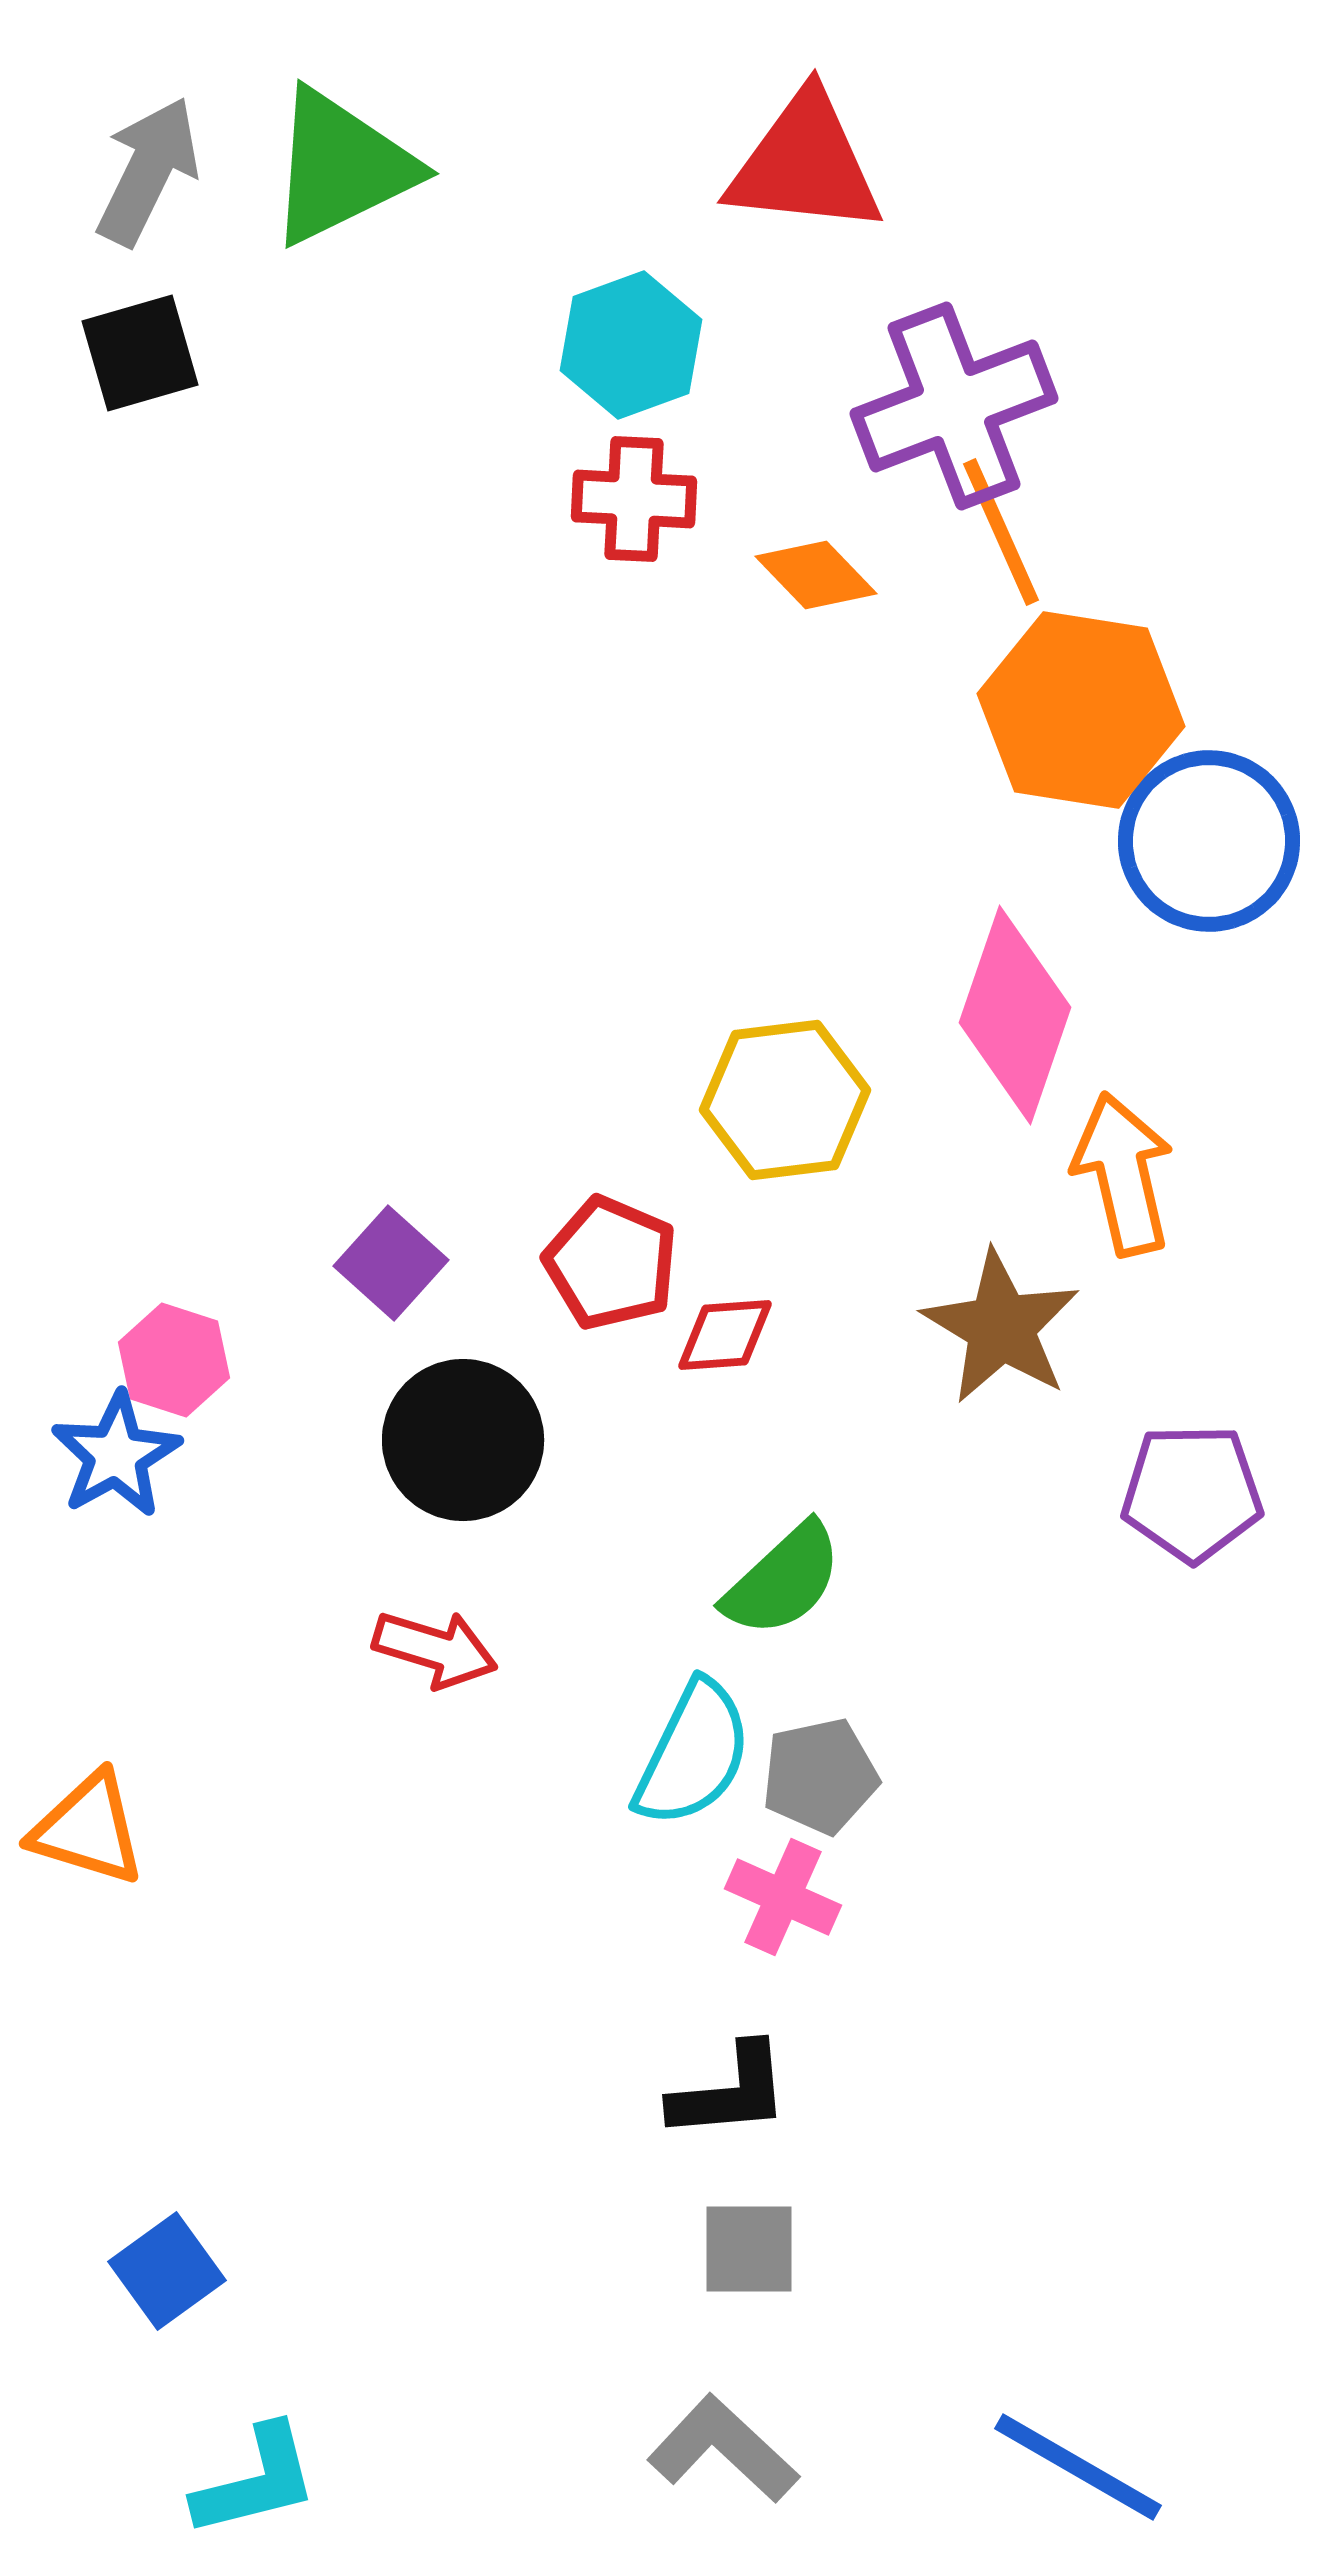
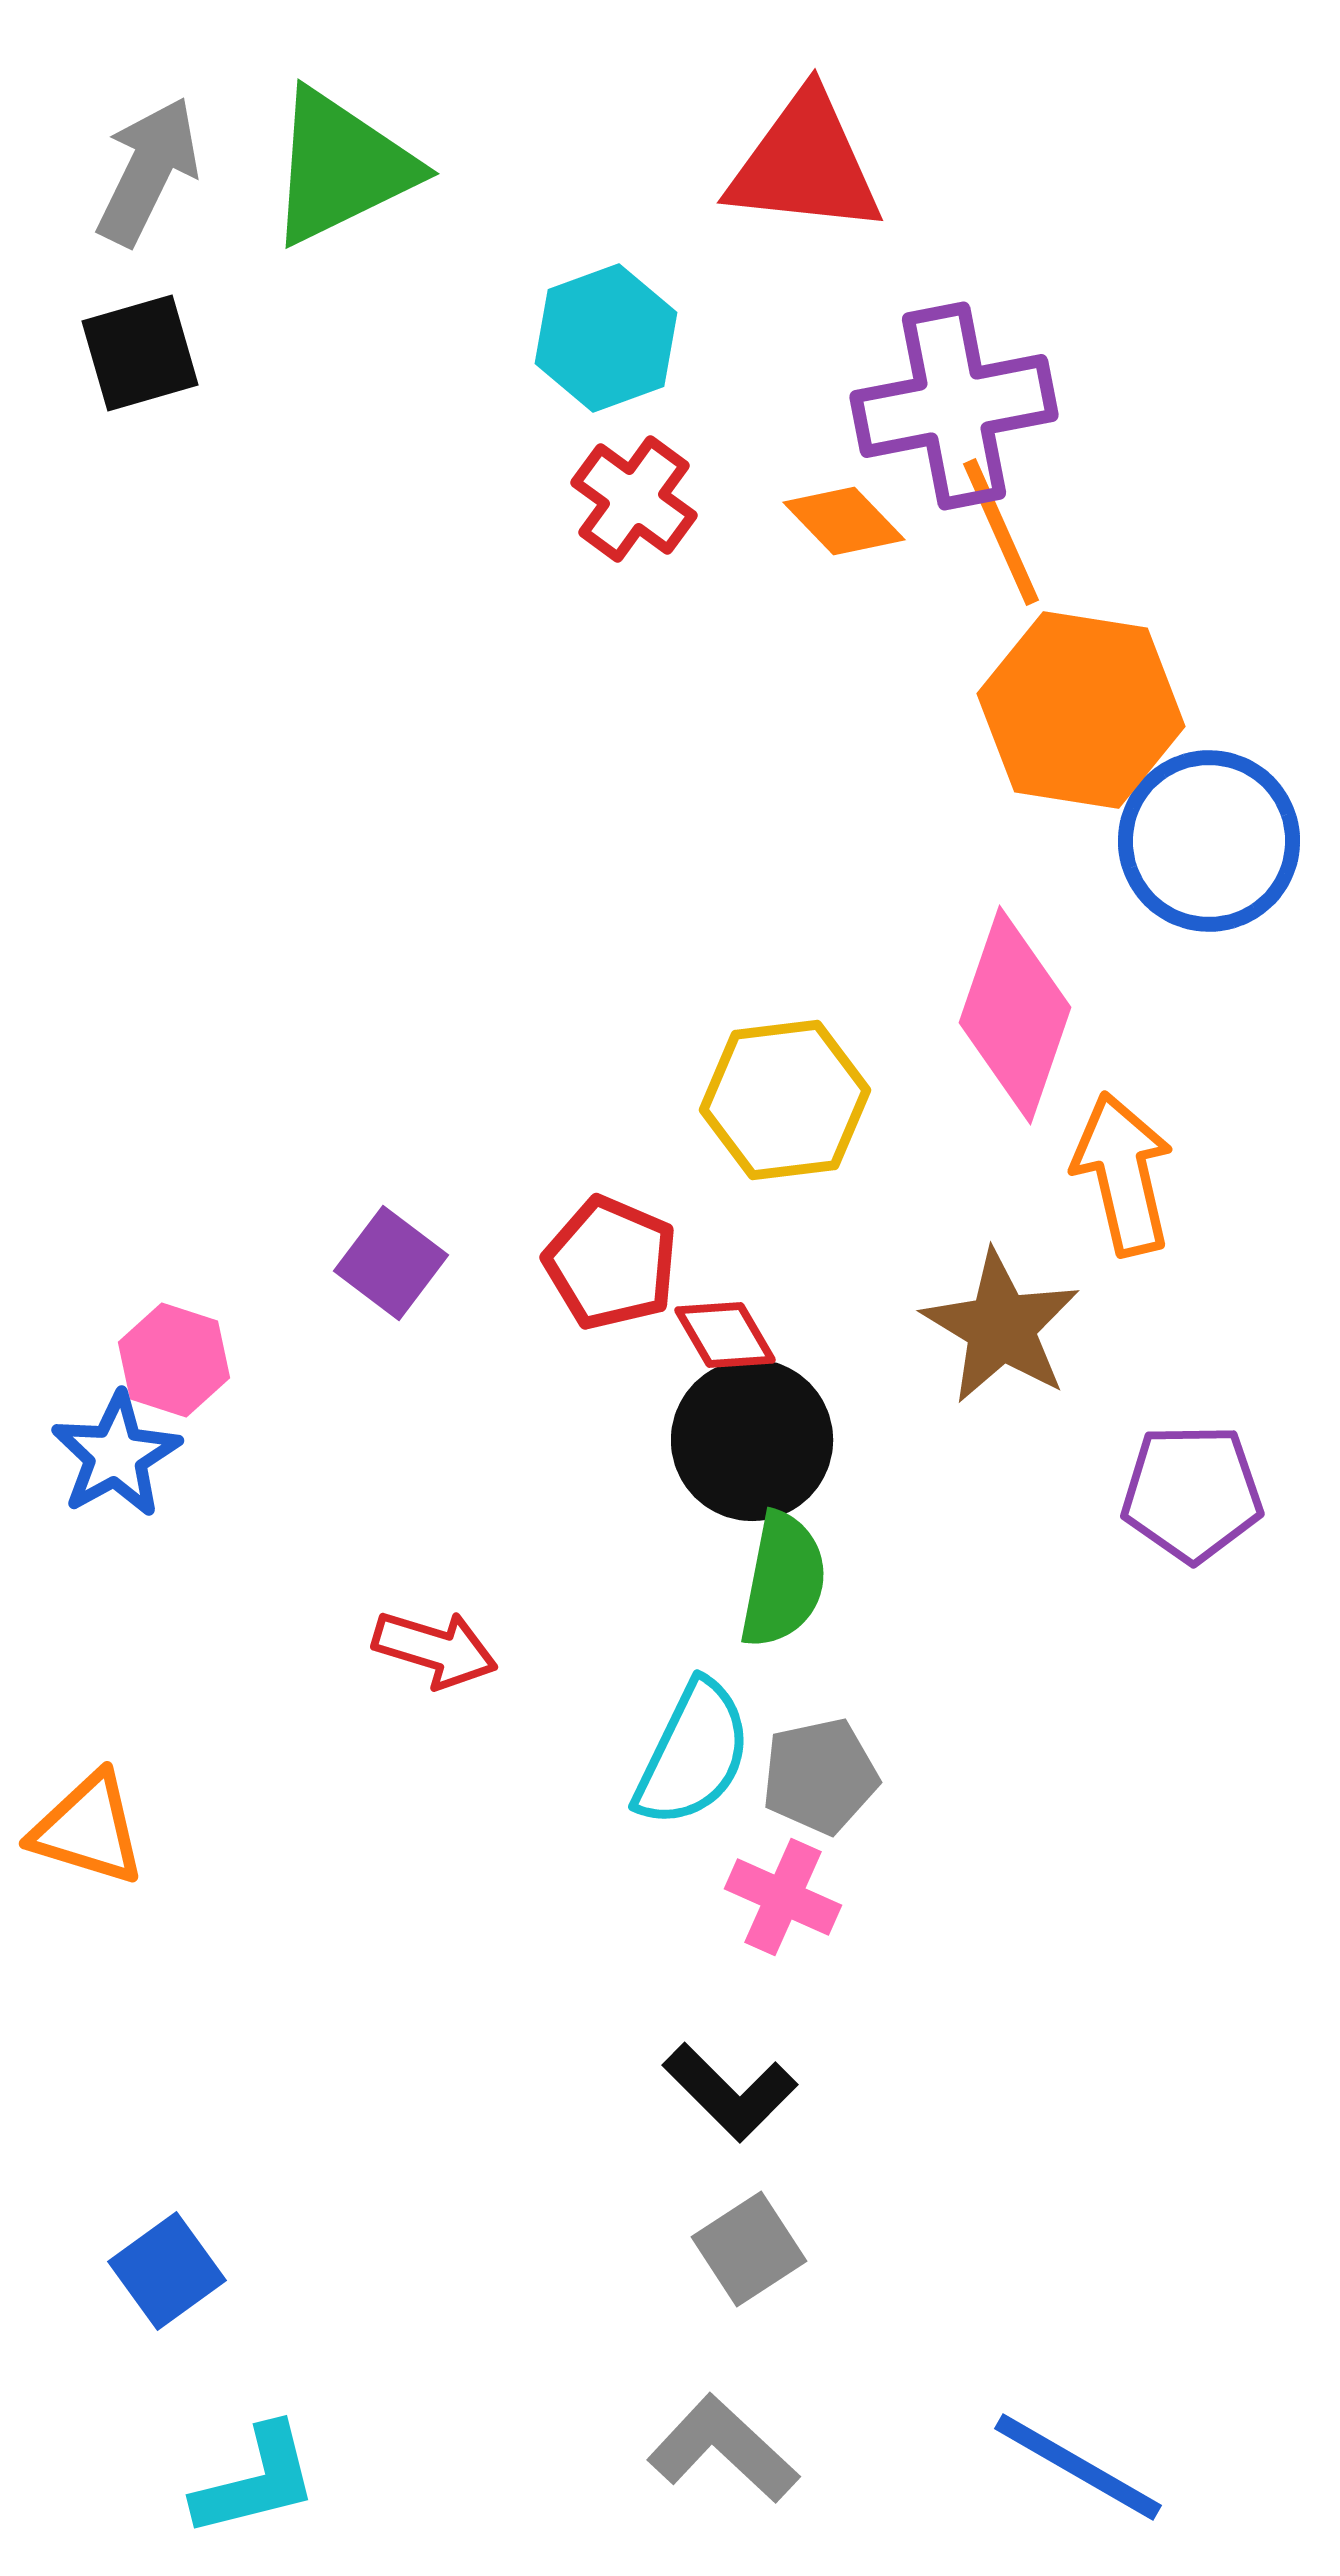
cyan hexagon: moved 25 px left, 7 px up
purple cross: rotated 10 degrees clockwise
red cross: rotated 33 degrees clockwise
orange diamond: moved 28 px right, 54 px up
purple square: rotated 5 degrees counterclockwise
red diamond: rotated 64 degrees clockwise
black circle: moved 289 px right
green semicircle: rotated 36 degrees counterclockwise
black L-shape: rotated 50 degrees clockwise
gray square: rotated 33 degrees counterclockwise
